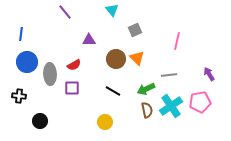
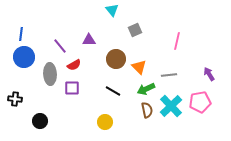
purple line: moved 5 px left, 34 px down
orange triangle: moved 2 px right, 9 px down
blue circle: moved 3 px left, 5 px up
black cross: moved 4 px left, 3 px down
cyan cross: rotated 10 degrees counterclockwise
